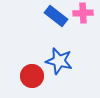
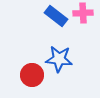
blue star: moved 2 px up; rotated 8 degrees counterclockwise
red circle: moved 1 px up
